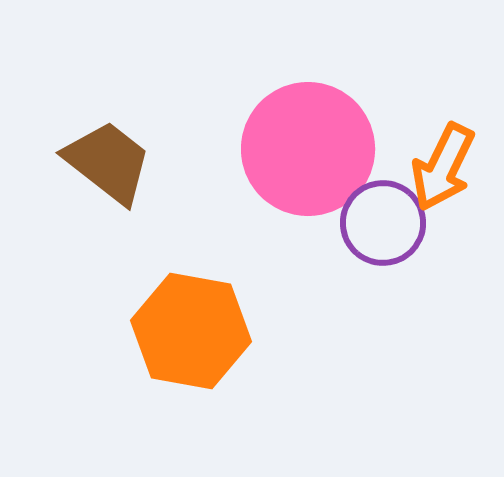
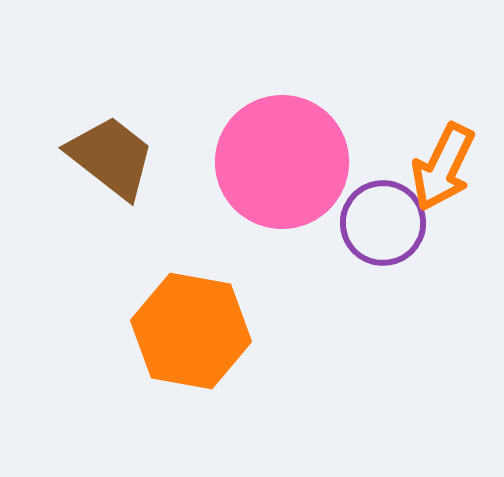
pink circle: moved 26 px left, 13 px down
brown trapezoid: moved 3 px right, 5 px up
